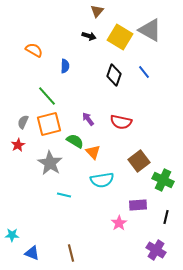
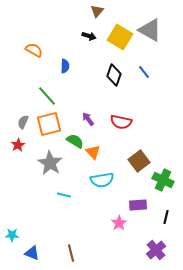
purple cross: rotated 18 degrees clockwise
